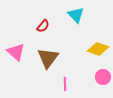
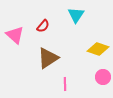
cyan triangle: rotated 18 degrees clockwise
pink triangle: moved 1 px left, 17 px up
brown triangle: rotated 20 degrees clockwise
